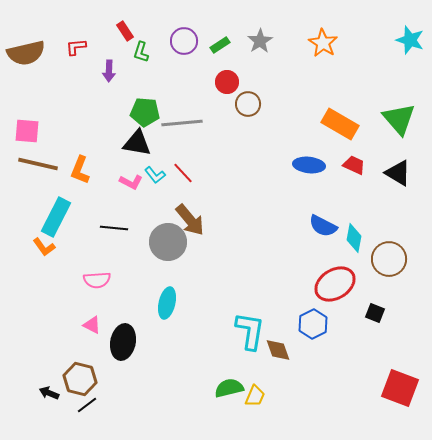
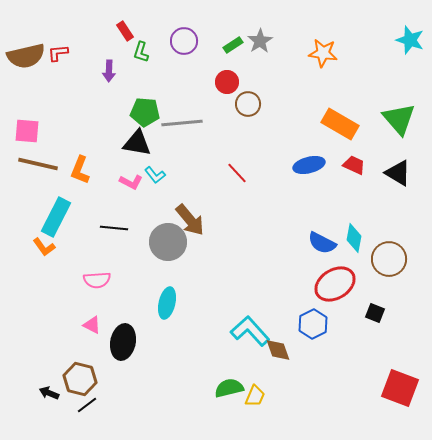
orange star at (323, 43): moved 10 px down; rotated 24 degrees counterclockwise
green rectangle at (220, 45): moved 13 px right
red L-shape at (76, 47): moved 18 px left, 6 px down
brown semicircle at (26, 53): moved 3 px down
blue ellipse at (309, 165): rotated 20 degrees counterclockwise
red line at (183, 173): moved 54 px right
blue semicircle at (323, 226): moved 1 px left, 17 px down
cyan L-shape at (250, 331): rotated 51 degrees counterclockwise
